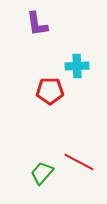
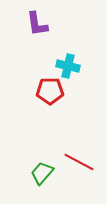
cyan cross: moved 9 px left; rotated 15 degrees clockwise
